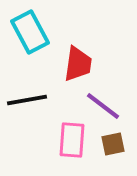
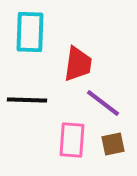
cyan rectangle: rotated 30 degrees clockwise
black line: rotated 12 degrees clockwise
purple line: moved 3 px up
